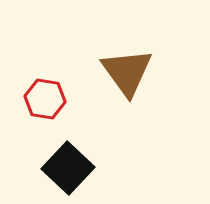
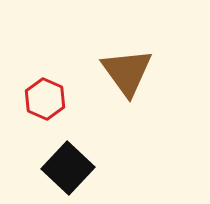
red hexagon: rotated 15 degrees clockwise
